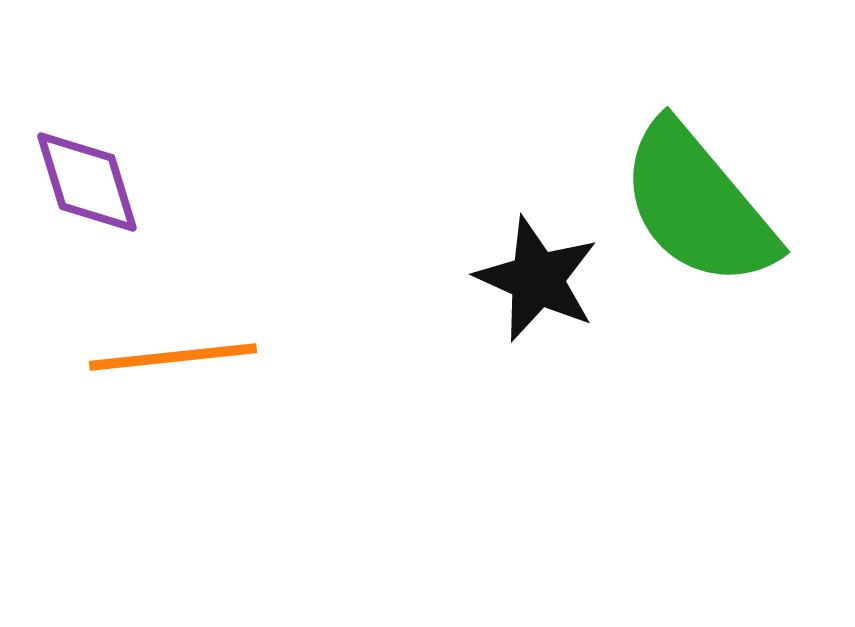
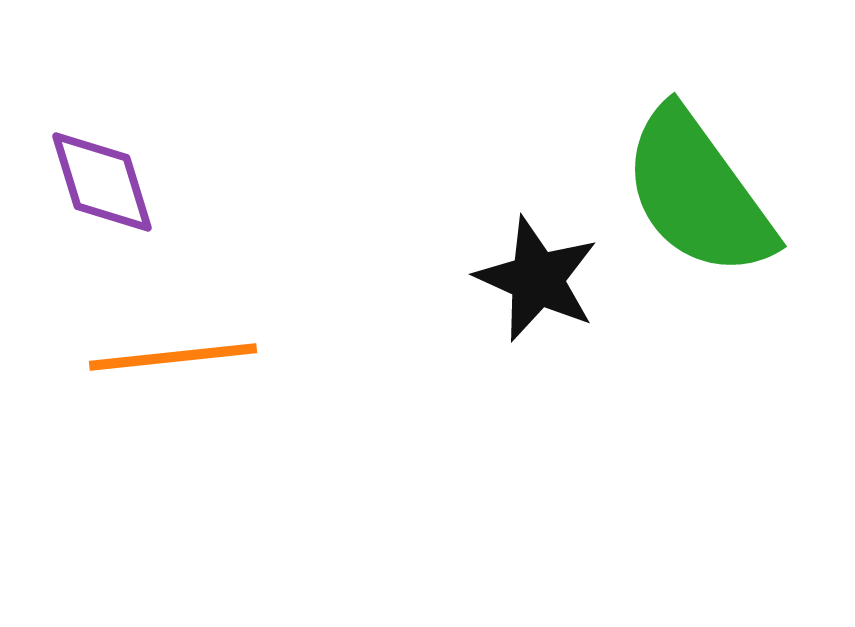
purple diamond: moved 15 px right
green semicircle: moved 12 px up; rotated 4 degrees clockwise
